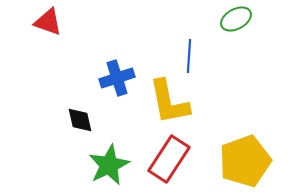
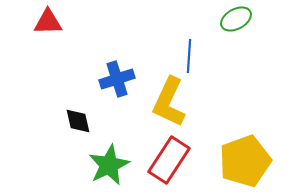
red triangle: rotated 20 degrees counterclockwise
blue cross: moved 1 px down
yellow L-shape: rotated 36 degrees clockwise
black diamond: moved 2 px left, 1 px down
red rectangle: moved 1 px down
